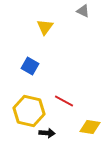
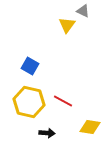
yellow triangle: moved 22 px right, 2 px up
red line: moved 1 px left
yellow hexagon: moved 9 px up
